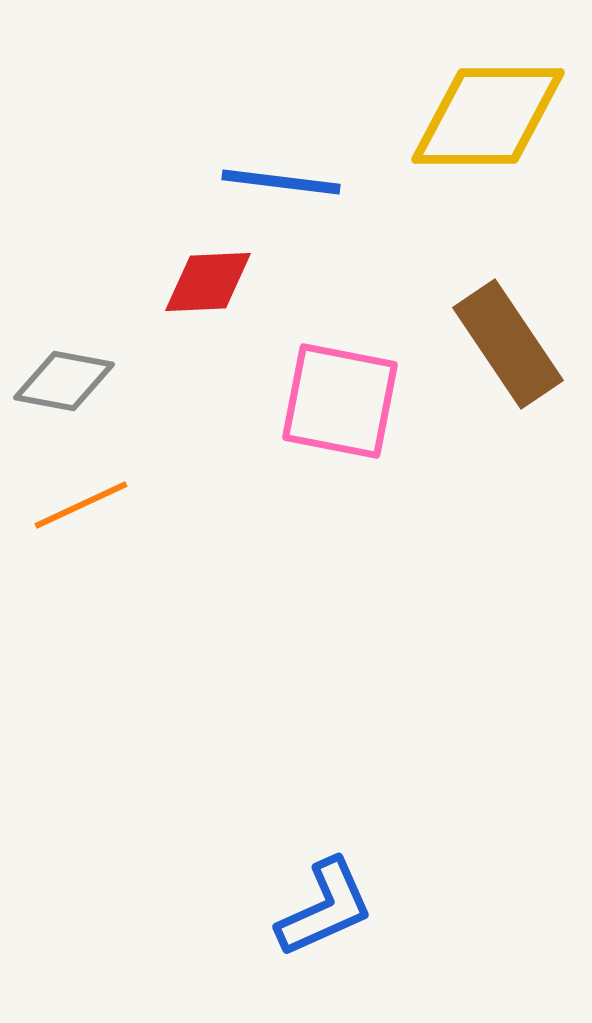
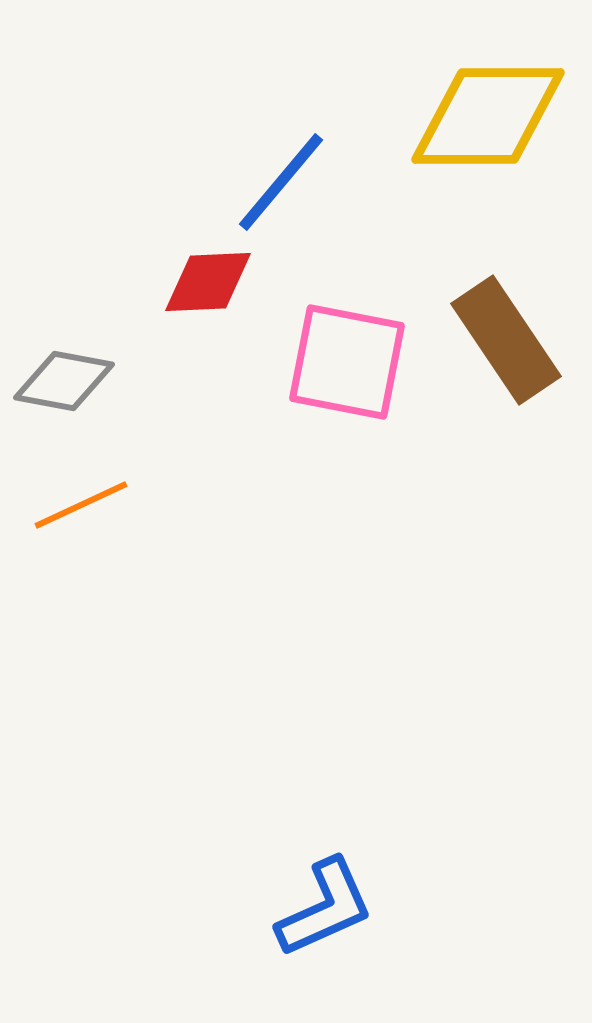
blue line: rotated 57 degrees counterclockwise
brown rectangle: moved 2 px left, 4 px up
pink square: moved 7 px right, 39 px up
